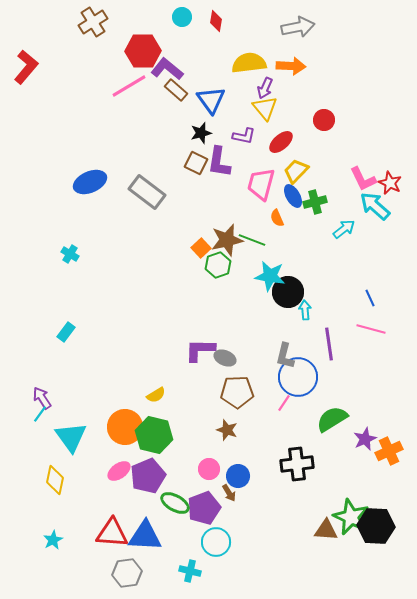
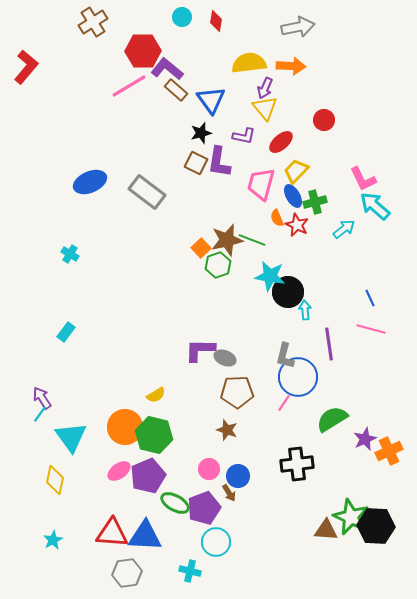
red star at (390, 183): moved 93 px left, 42 px down
